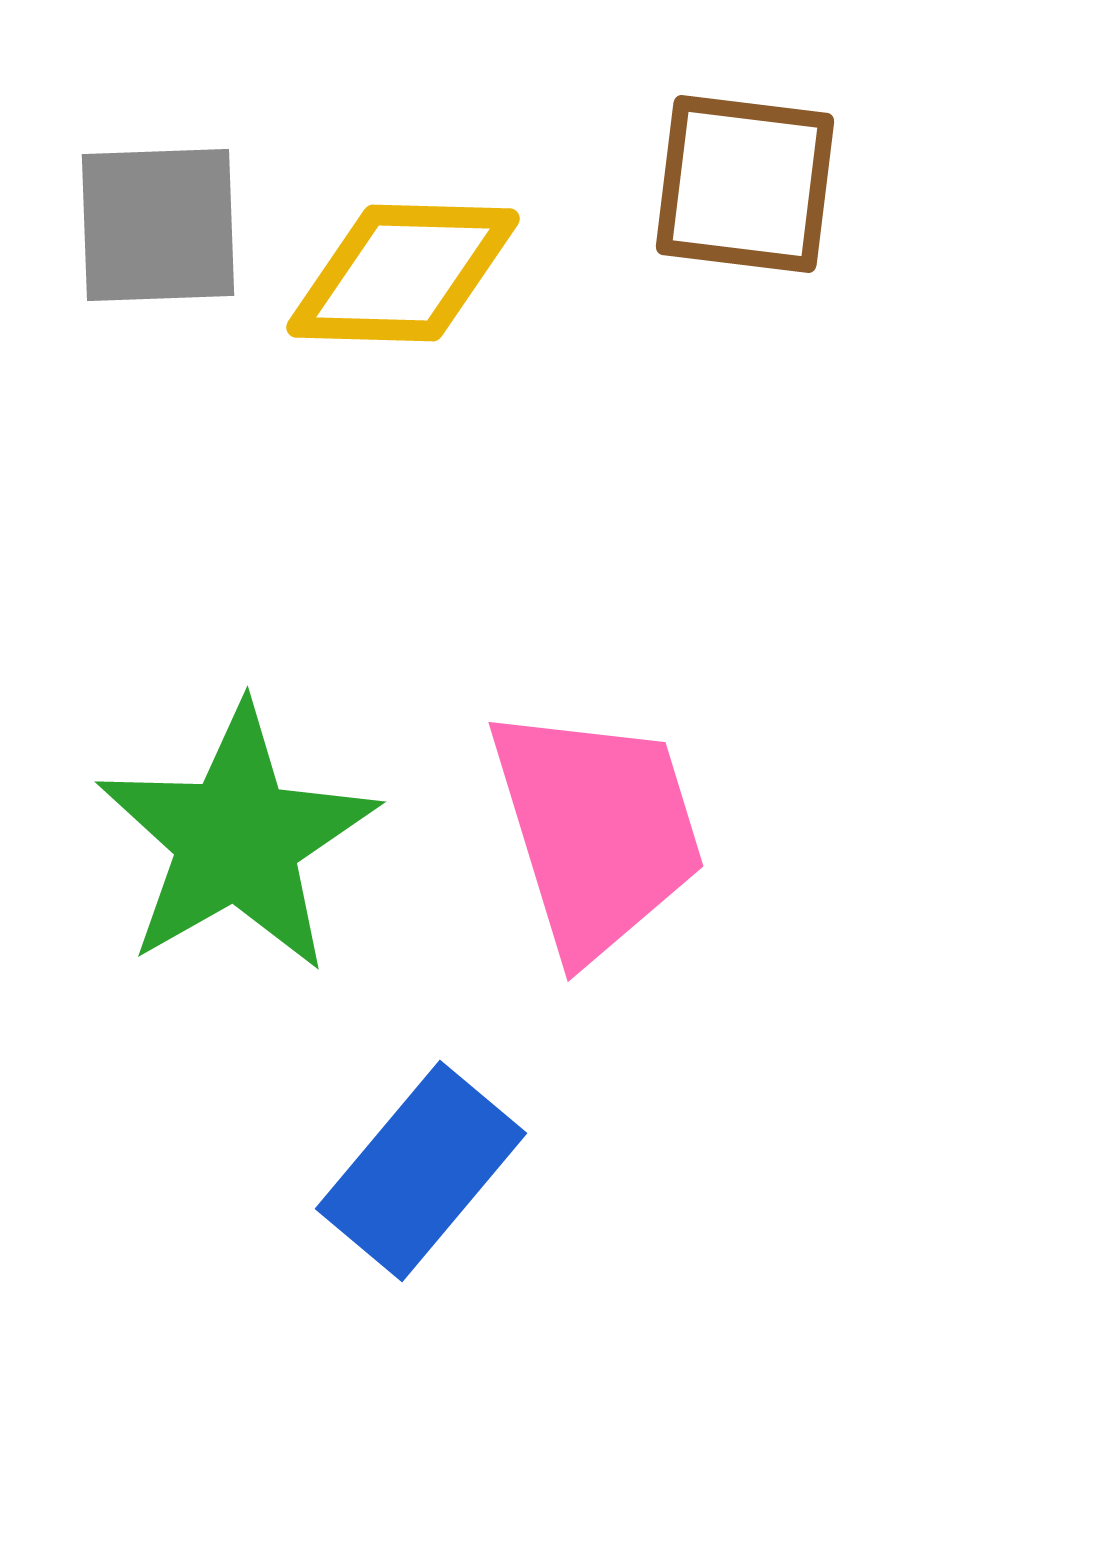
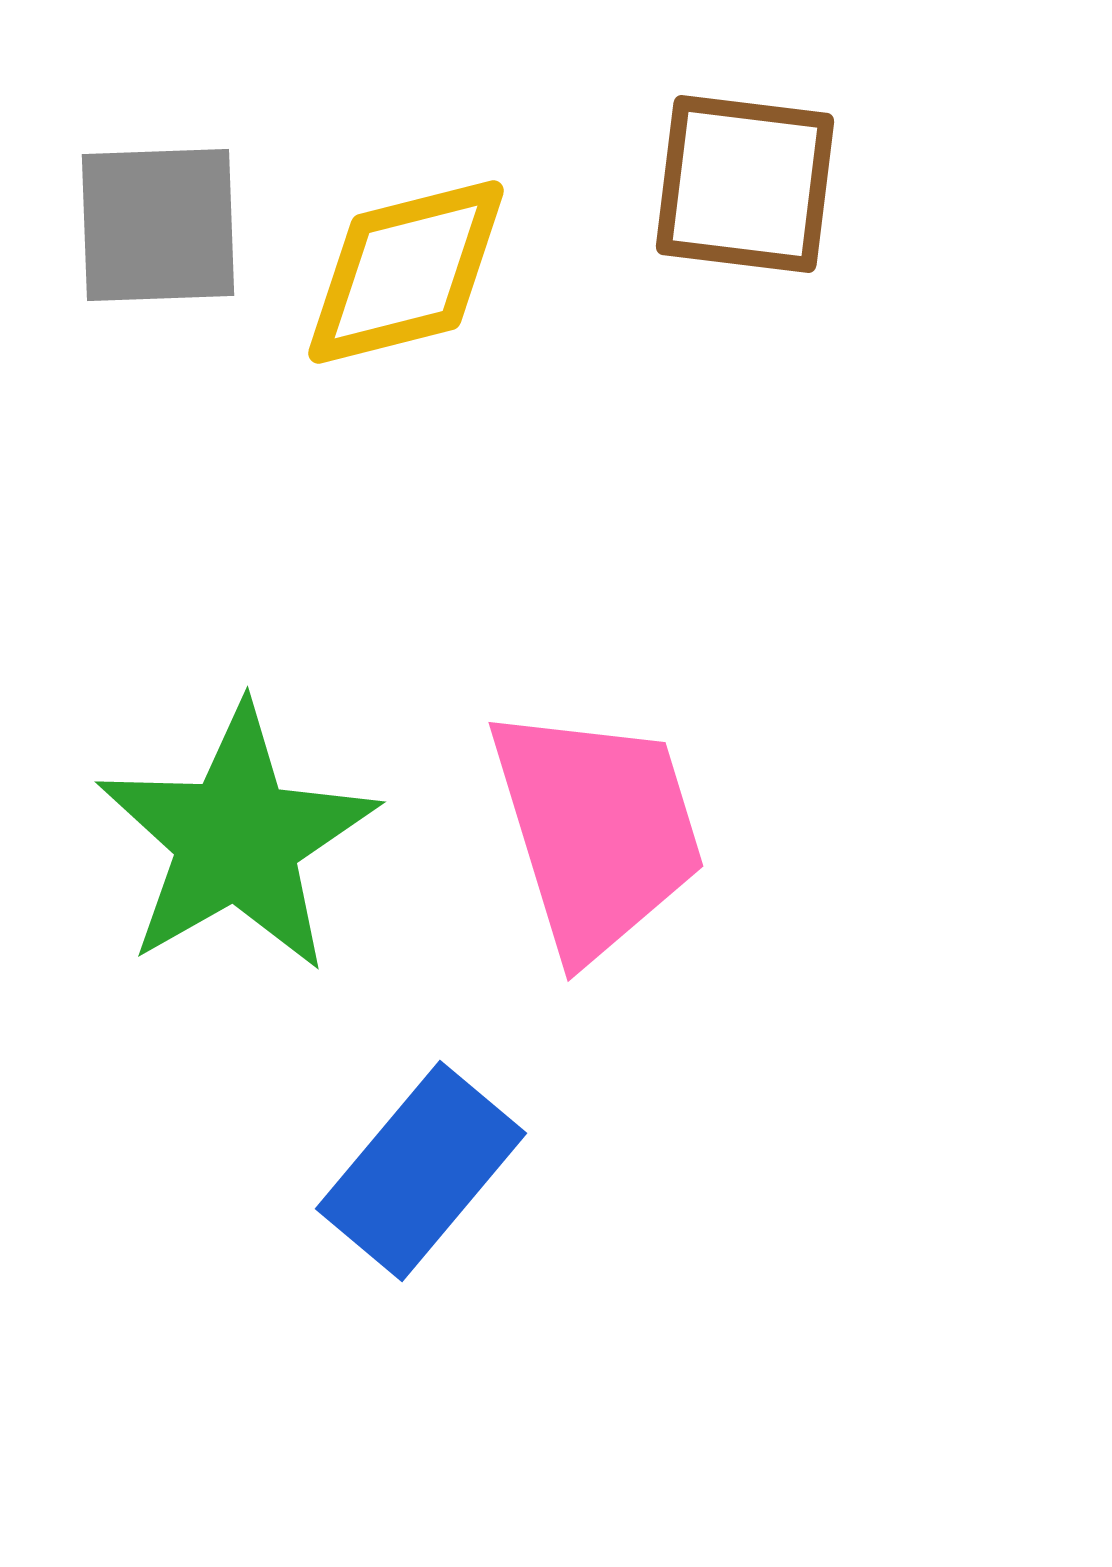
yellow diamond: moved 3 px right, 1 px up; rotated 16 degrees counterclockwise
